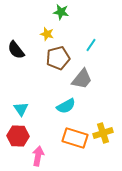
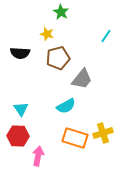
green star: rotated 21 degrees clockwise
cyan line: moved 15 px right, 9 px up
black semicircle: moved 4 px right, 3 px down; rotated 48 degrees counterclockwise
